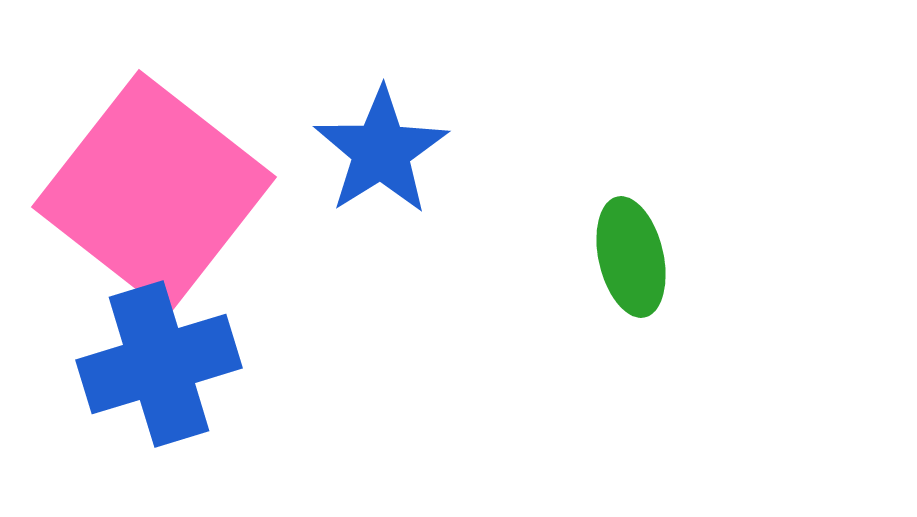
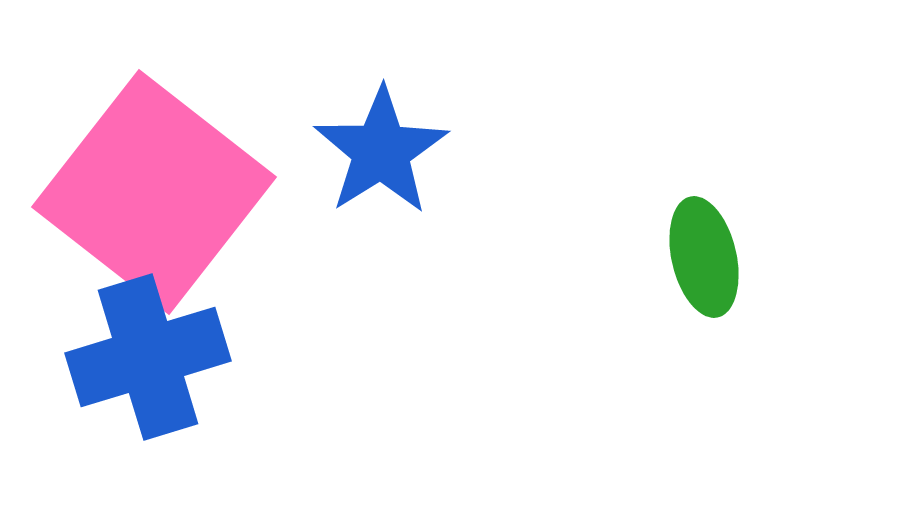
green ellipse: moved 73 px right
blue cross: moved 11 px left, 7 px up
